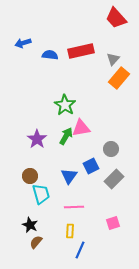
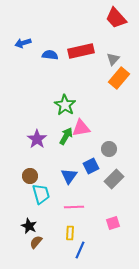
gray circle: moved 2 px left
black star: moved 1 px left, 1 px down
yellow rectangle: moved 2 px down
